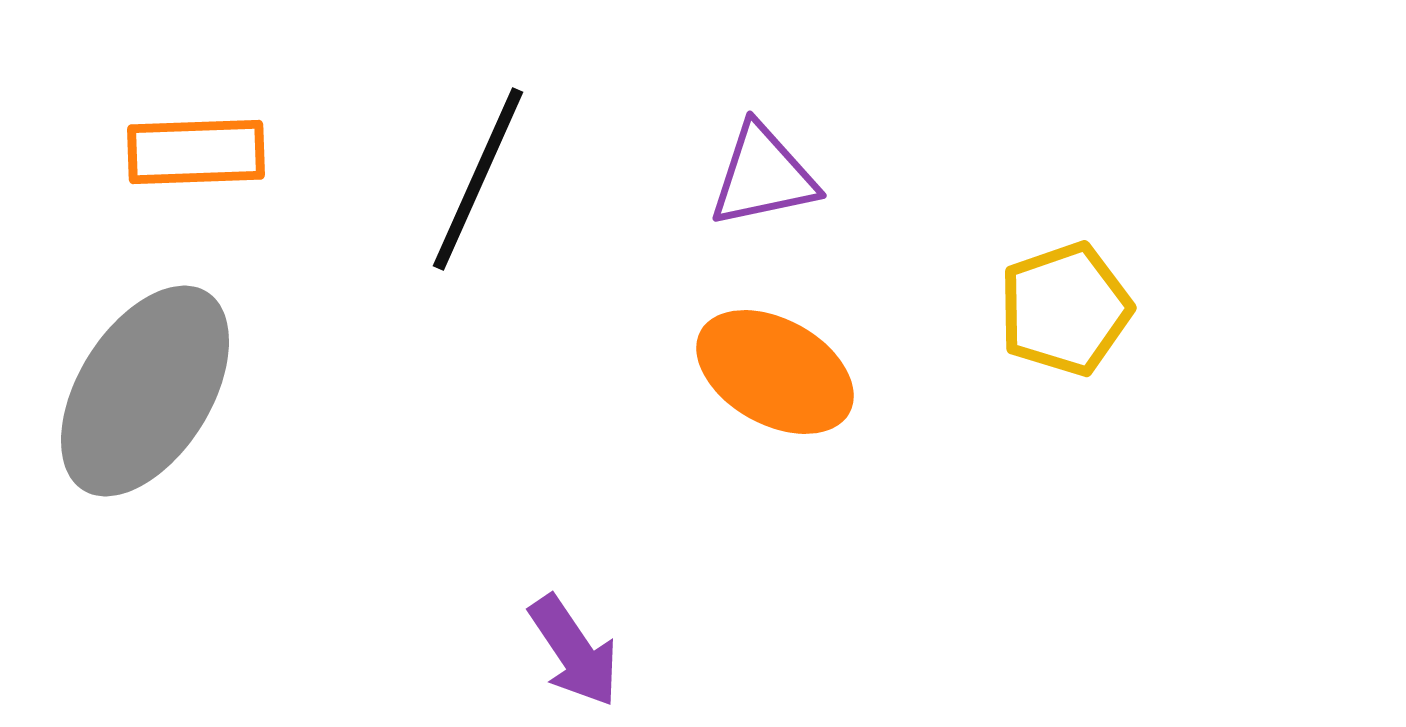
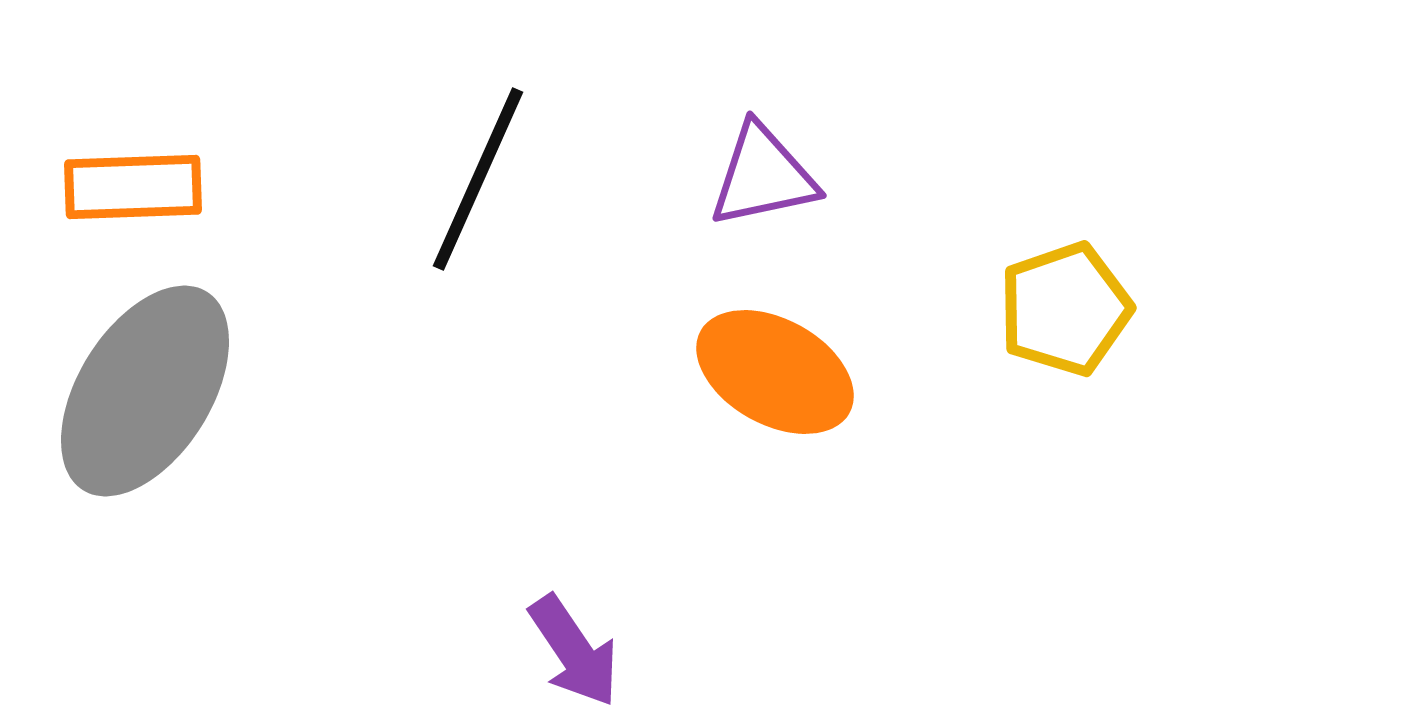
orange rectangle: moved 63 px left, 35 px down
